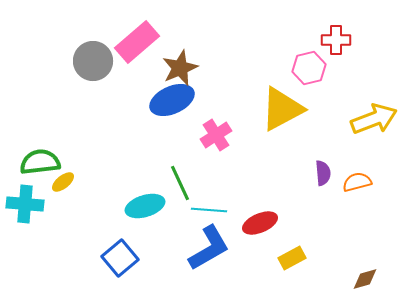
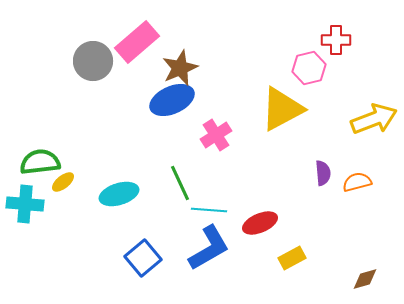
cyan ellipse: moved 26 px left, 12 px up
blue square: moved 23 px right
